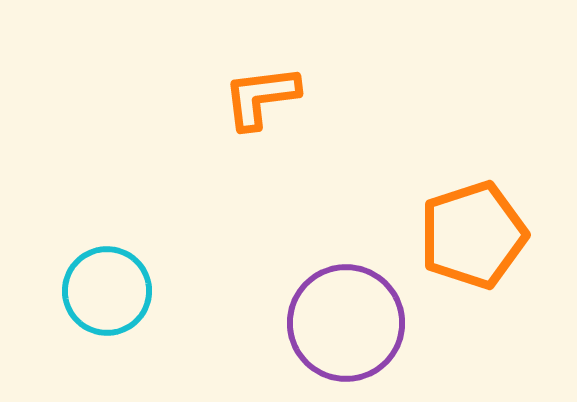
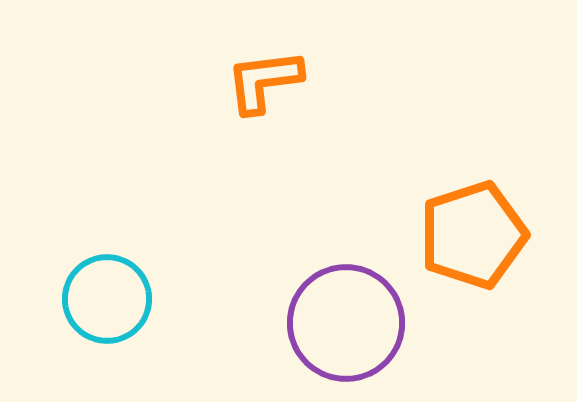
orange L-shape: moved 3 px right, 16 px up
cyan circle: moved 8 px down
